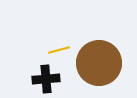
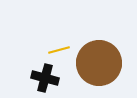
black cross: moved 1 px left, 1 px up; rotated 20 degrees clockwise
